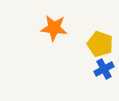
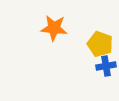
blue cross: moved 2 px right, 3 px up; rotated 18 degrees clockwise
